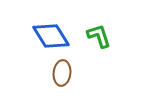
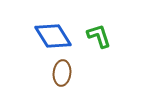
blue diamond: moved 2 px right
